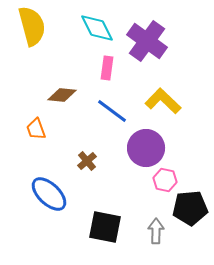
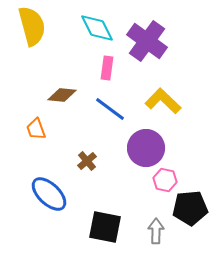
blue line: moved 2 px left, 2 px up
